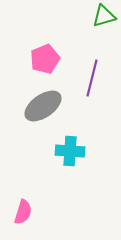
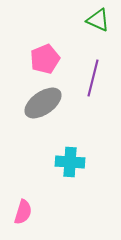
green triangle: moved 6 px left, 4 px down; rotated 40 degrees clockwise
purple line: moved 1 px right
gray ellipse: moved 3 px up
cyan cross: moved 11 px down
